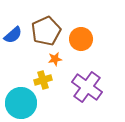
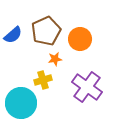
orange circle: moved 1 px left
